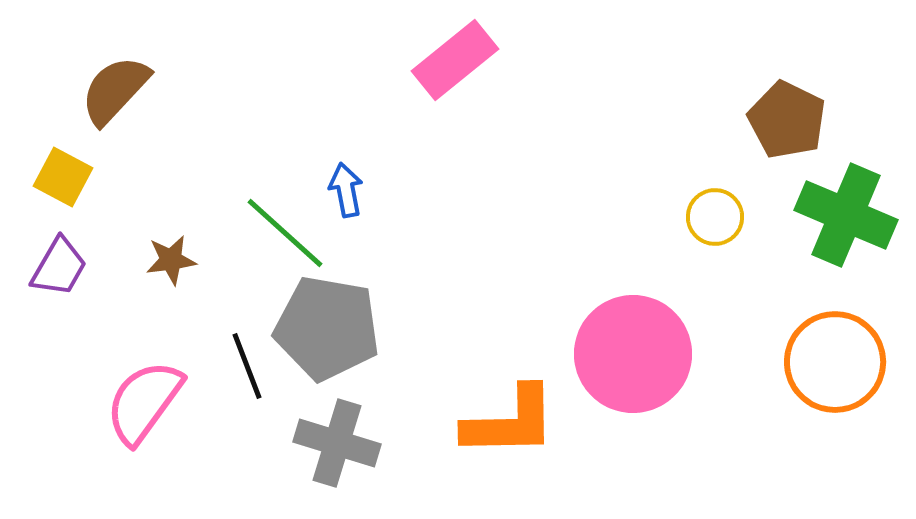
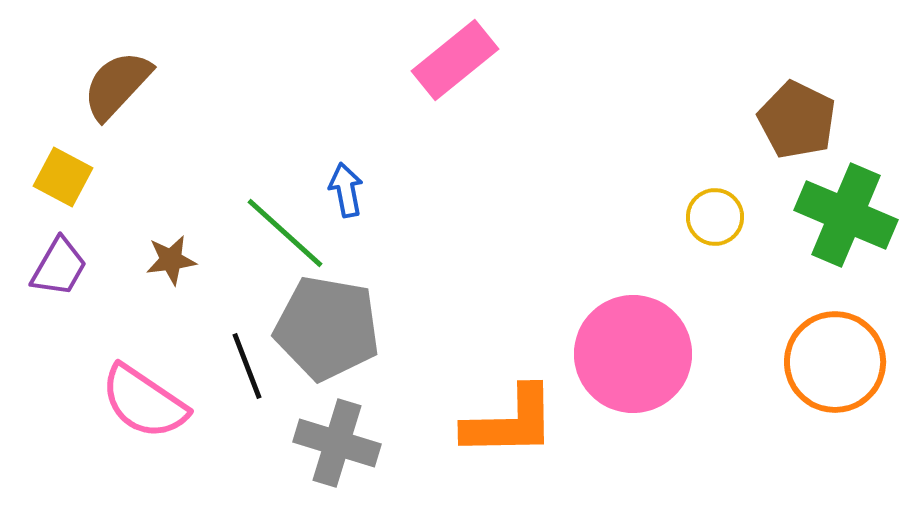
brown semicircle: moved 2 px right, 5 px up
brown pentagon: moved 10 px right
pink semicircle: rotated 92 degrees counterclockwise
